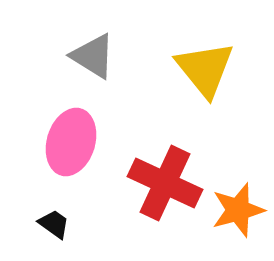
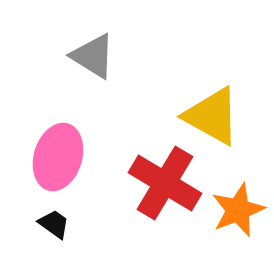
yellow triangle: moved 7 px right, 47 px down; rotated 22 degrees counterclockwise
pink ellipse: moved 13 px left, 15 px down
red cross: rotated 6 degrees clockwise
orange star: rotated 6 degrees counterclockwise
